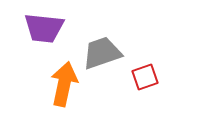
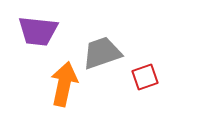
purple trapezoid: moved 6 px left, 3 px down
